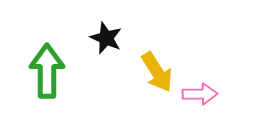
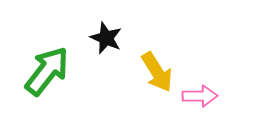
green arrow: rotated 38 degrees clockwise
pink arrow: moved 2 px down
